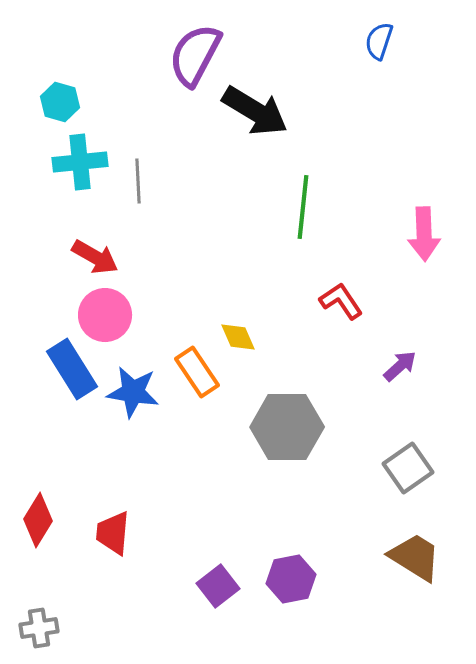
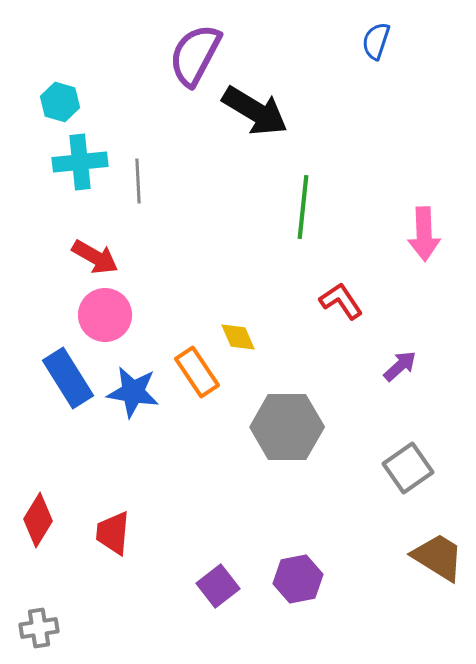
blue semicircle: moved 3 px left
blue rectangle: moved 4 px left, 9 px down
brown trapezoid: moved 23 px right
purple hexagon: moved 7 px right
